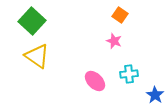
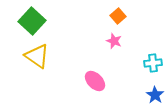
orange square: moved 2 px left, 1 px down; rotated 14 degrees clockwise
cyan cross: moved 24 px right, 11 px up
